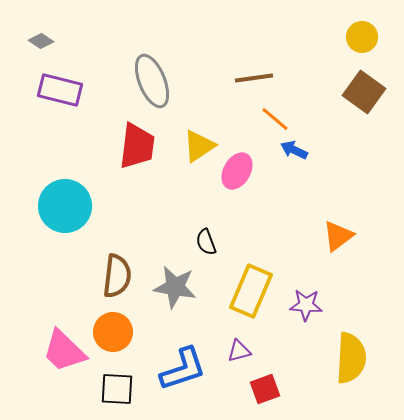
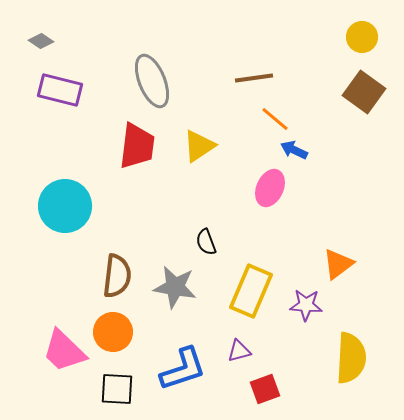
pink ellipse: moved 33 px right, 17 px down; rotated 6 degrees counterclockwise
orange triangle: moved 28 px down
